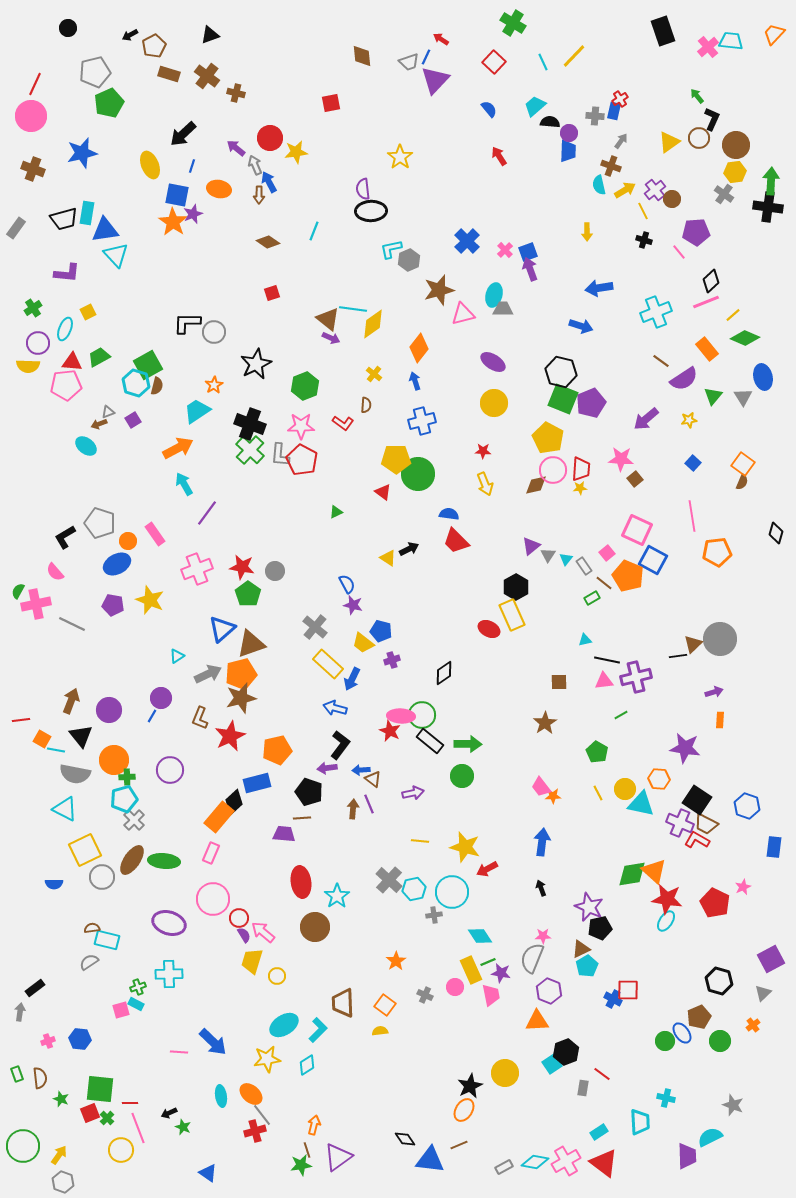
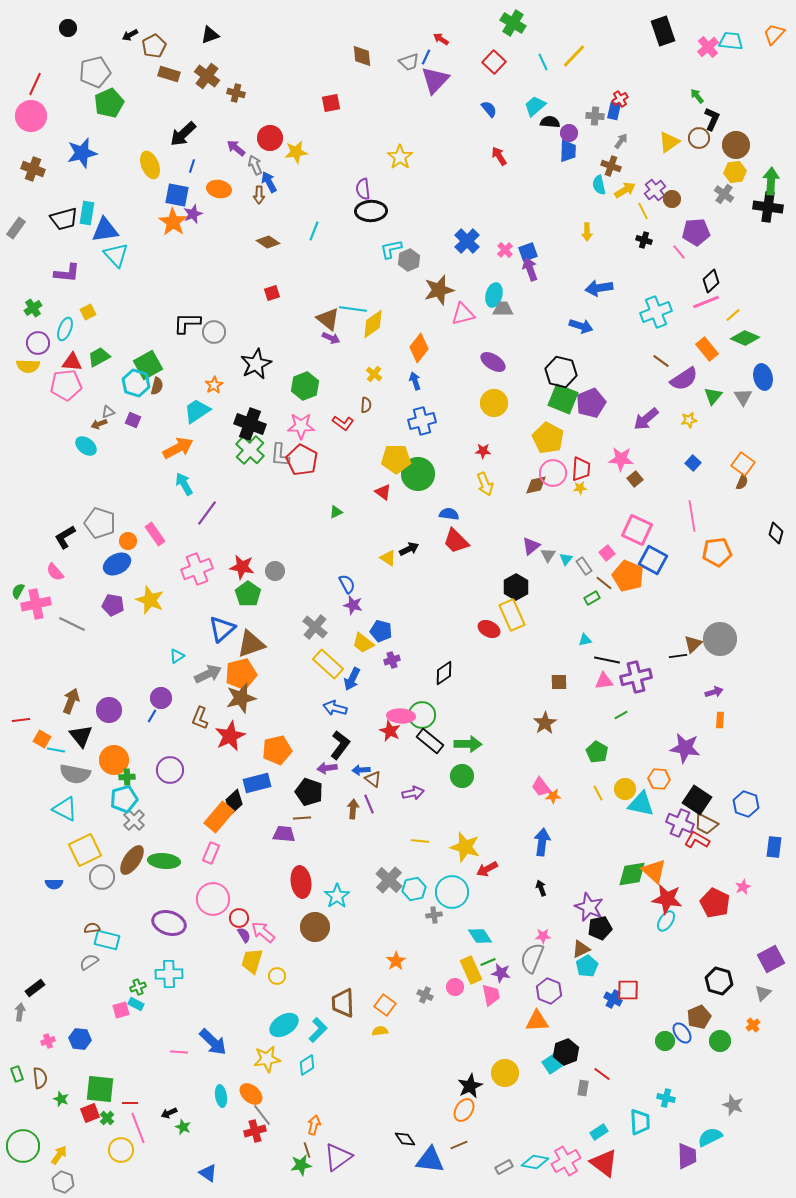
purple square at (133, 420): rotated 35 degrees counterclockwise
pink circle at (553, 470): moved 3 px down
blue hexagon at (747, 806): moved 1 px left, 2 px up
